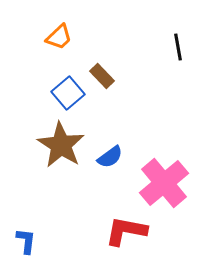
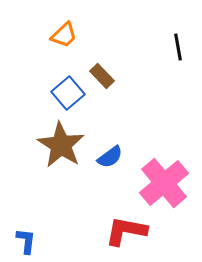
orange trapezoid: moved 5 px right, 2 px up
